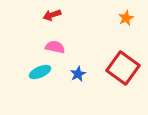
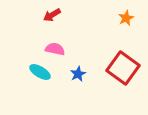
red arrow: rotated 12 degrees counterclockwise
pink semicircle: moved 2 px down
cyan ellipse: rotated 55 degrees clockwise
